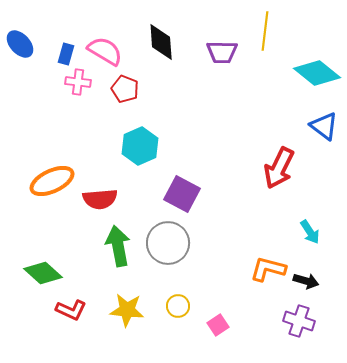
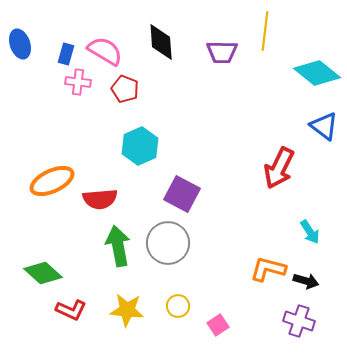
blue ellipse: rotated 24 degrees clockwise
